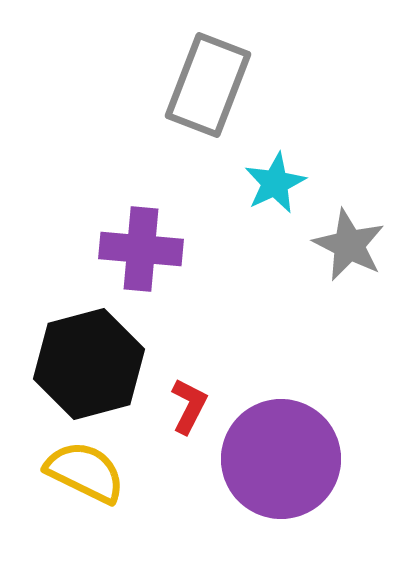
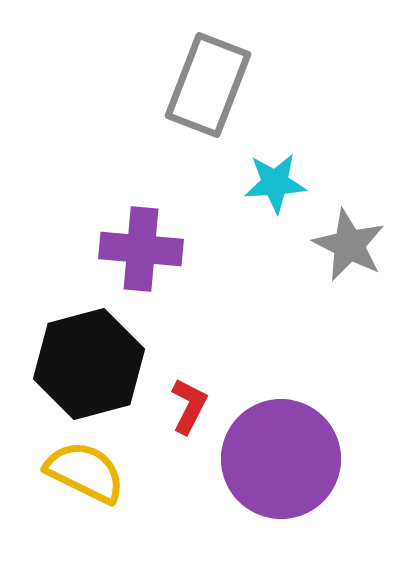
cyan star: rotated 22 degrees clockwise
